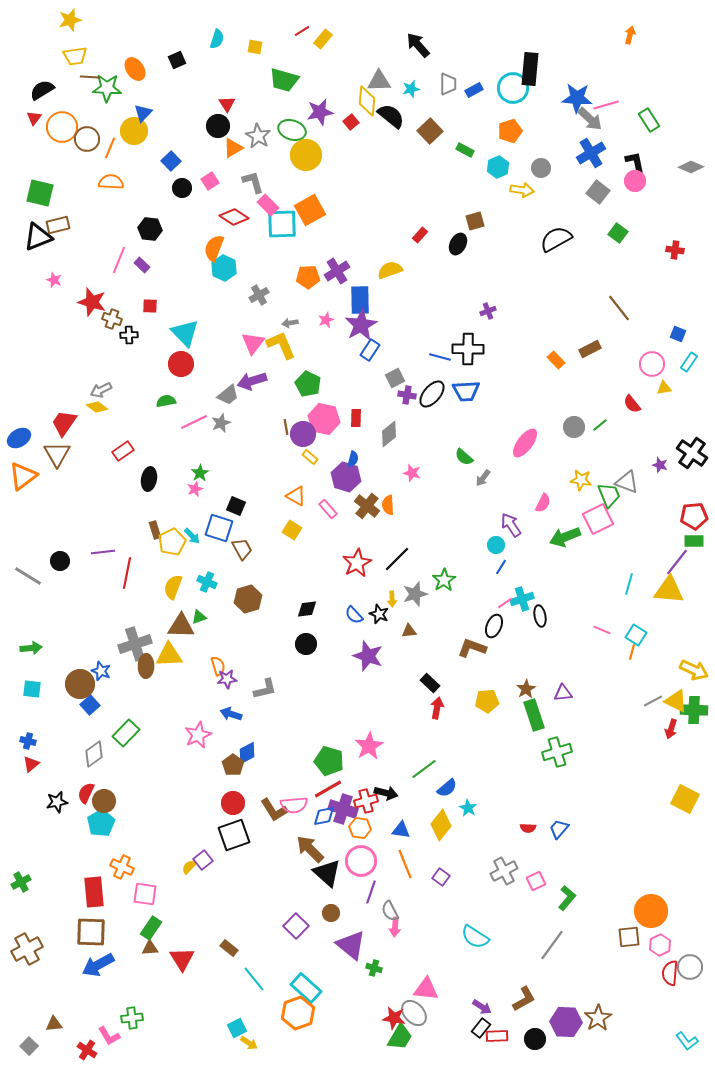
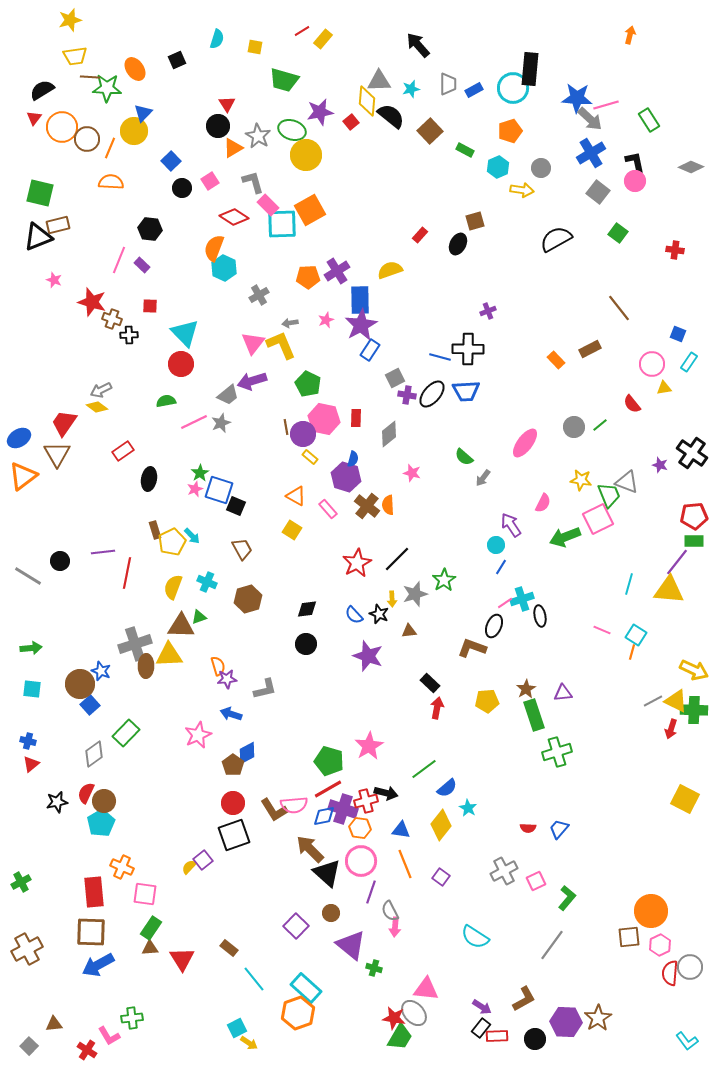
blue square at (219, 528): moved 38 px up
